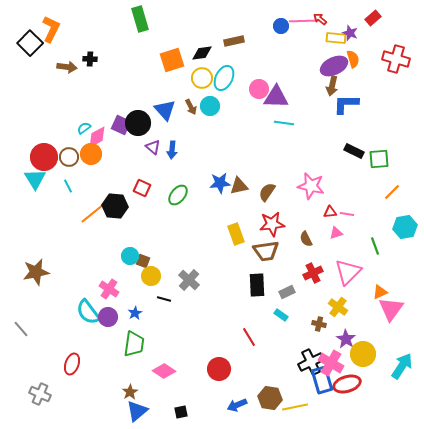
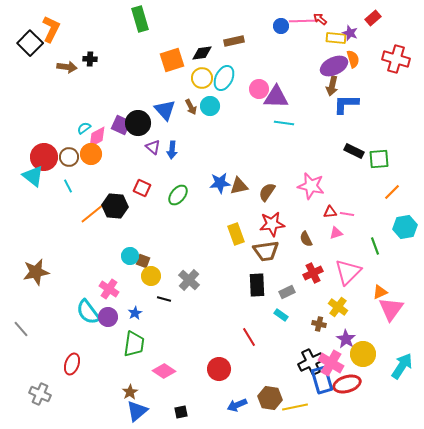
cyan triangle at (35, 179): moved 2 px left, 3 px up; rotated 20 degrees counterclockwise
